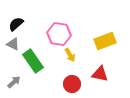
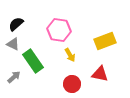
pink hexagon: moved 4 px up
gray arrow: moved 5 px up
